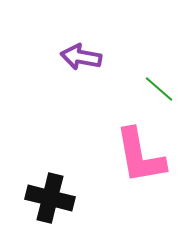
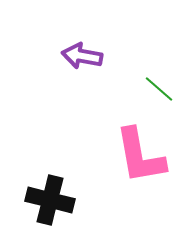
purple arrow: moved 1 px right, 1 px up
black cross: moved 2 px down
